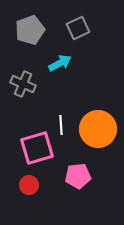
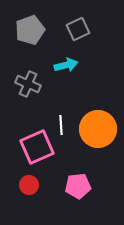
gray square: moved 1 px down
cyan arrow: moved 6 px right, 2 px down; rotated 15 degrees clockwise
gray cross: moved 5 px right
pink square: moved 1 px up; rotated 8 degrees counterclockwise
pink pentagon: moved 10 px down
